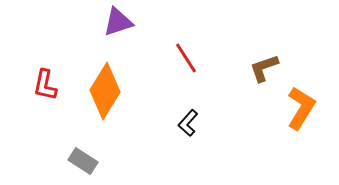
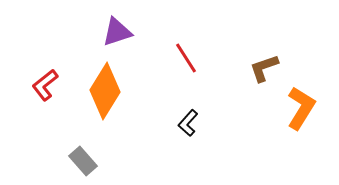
purple triangle: moved 1 px left, 10 px down
red L-shape: rotated 40 degrees clockwise
gray rectangle: rotated 16 degrees clockwise
